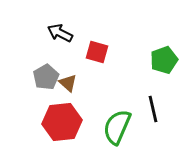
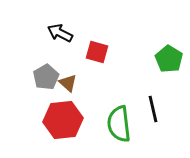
green pentagon: moved 5 px right, 1 px up; rotated 20 degrees counterclockwise
red hexagon: moved 1 px right, 2 px up
green semicircle: moved 2 px right, 3 px up; rotated 30 degrees counterclockwise
